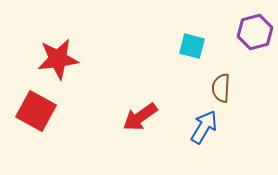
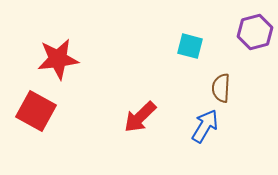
cyan square: moved 2 px left
red arrow: rotated 9 degrees counterclockwise
blue arrow: moved 1 px right, 1 px up
